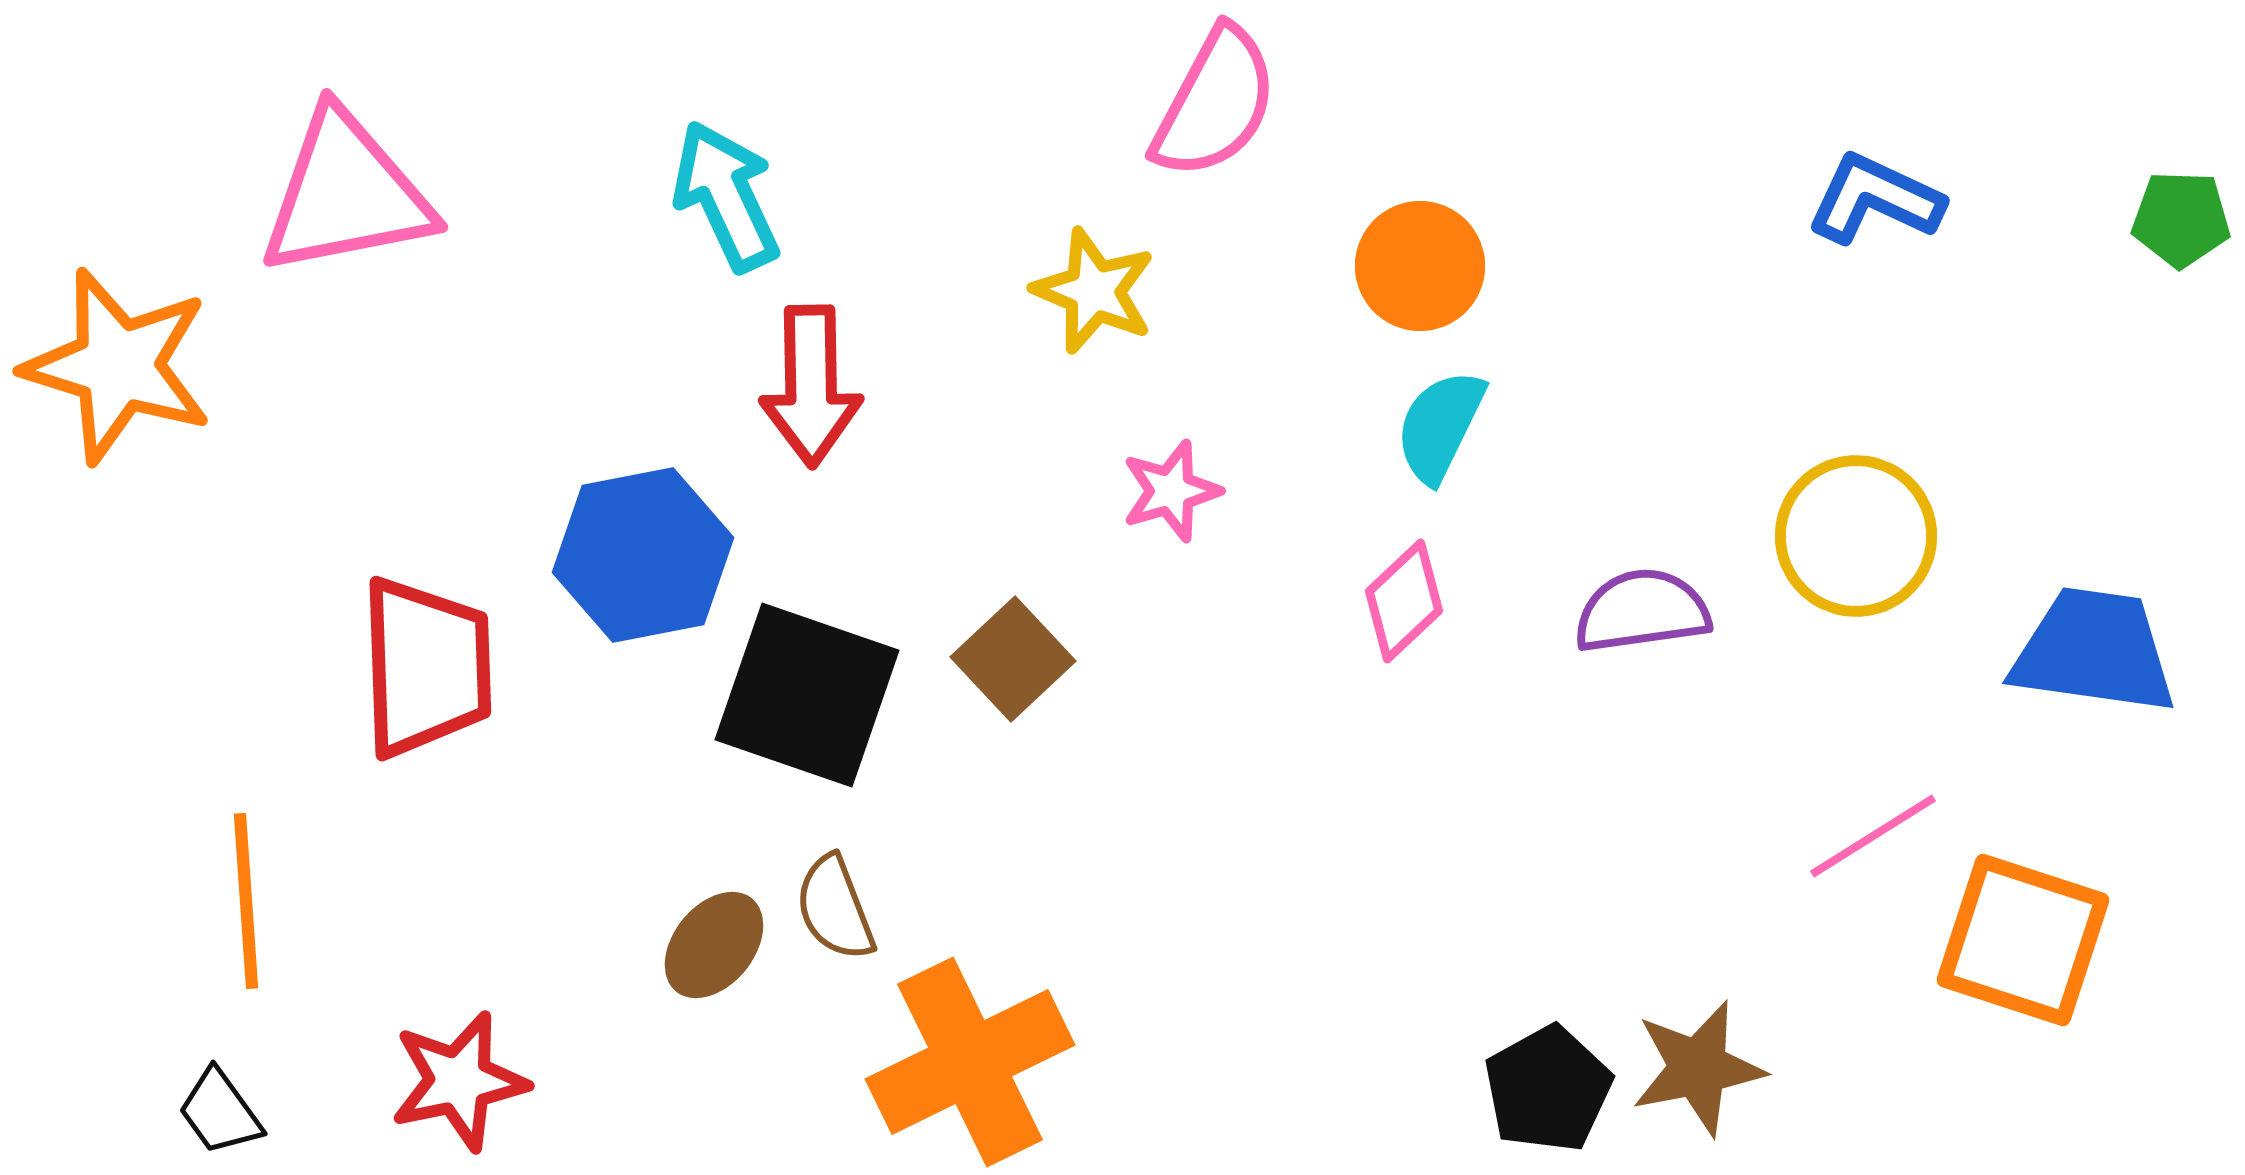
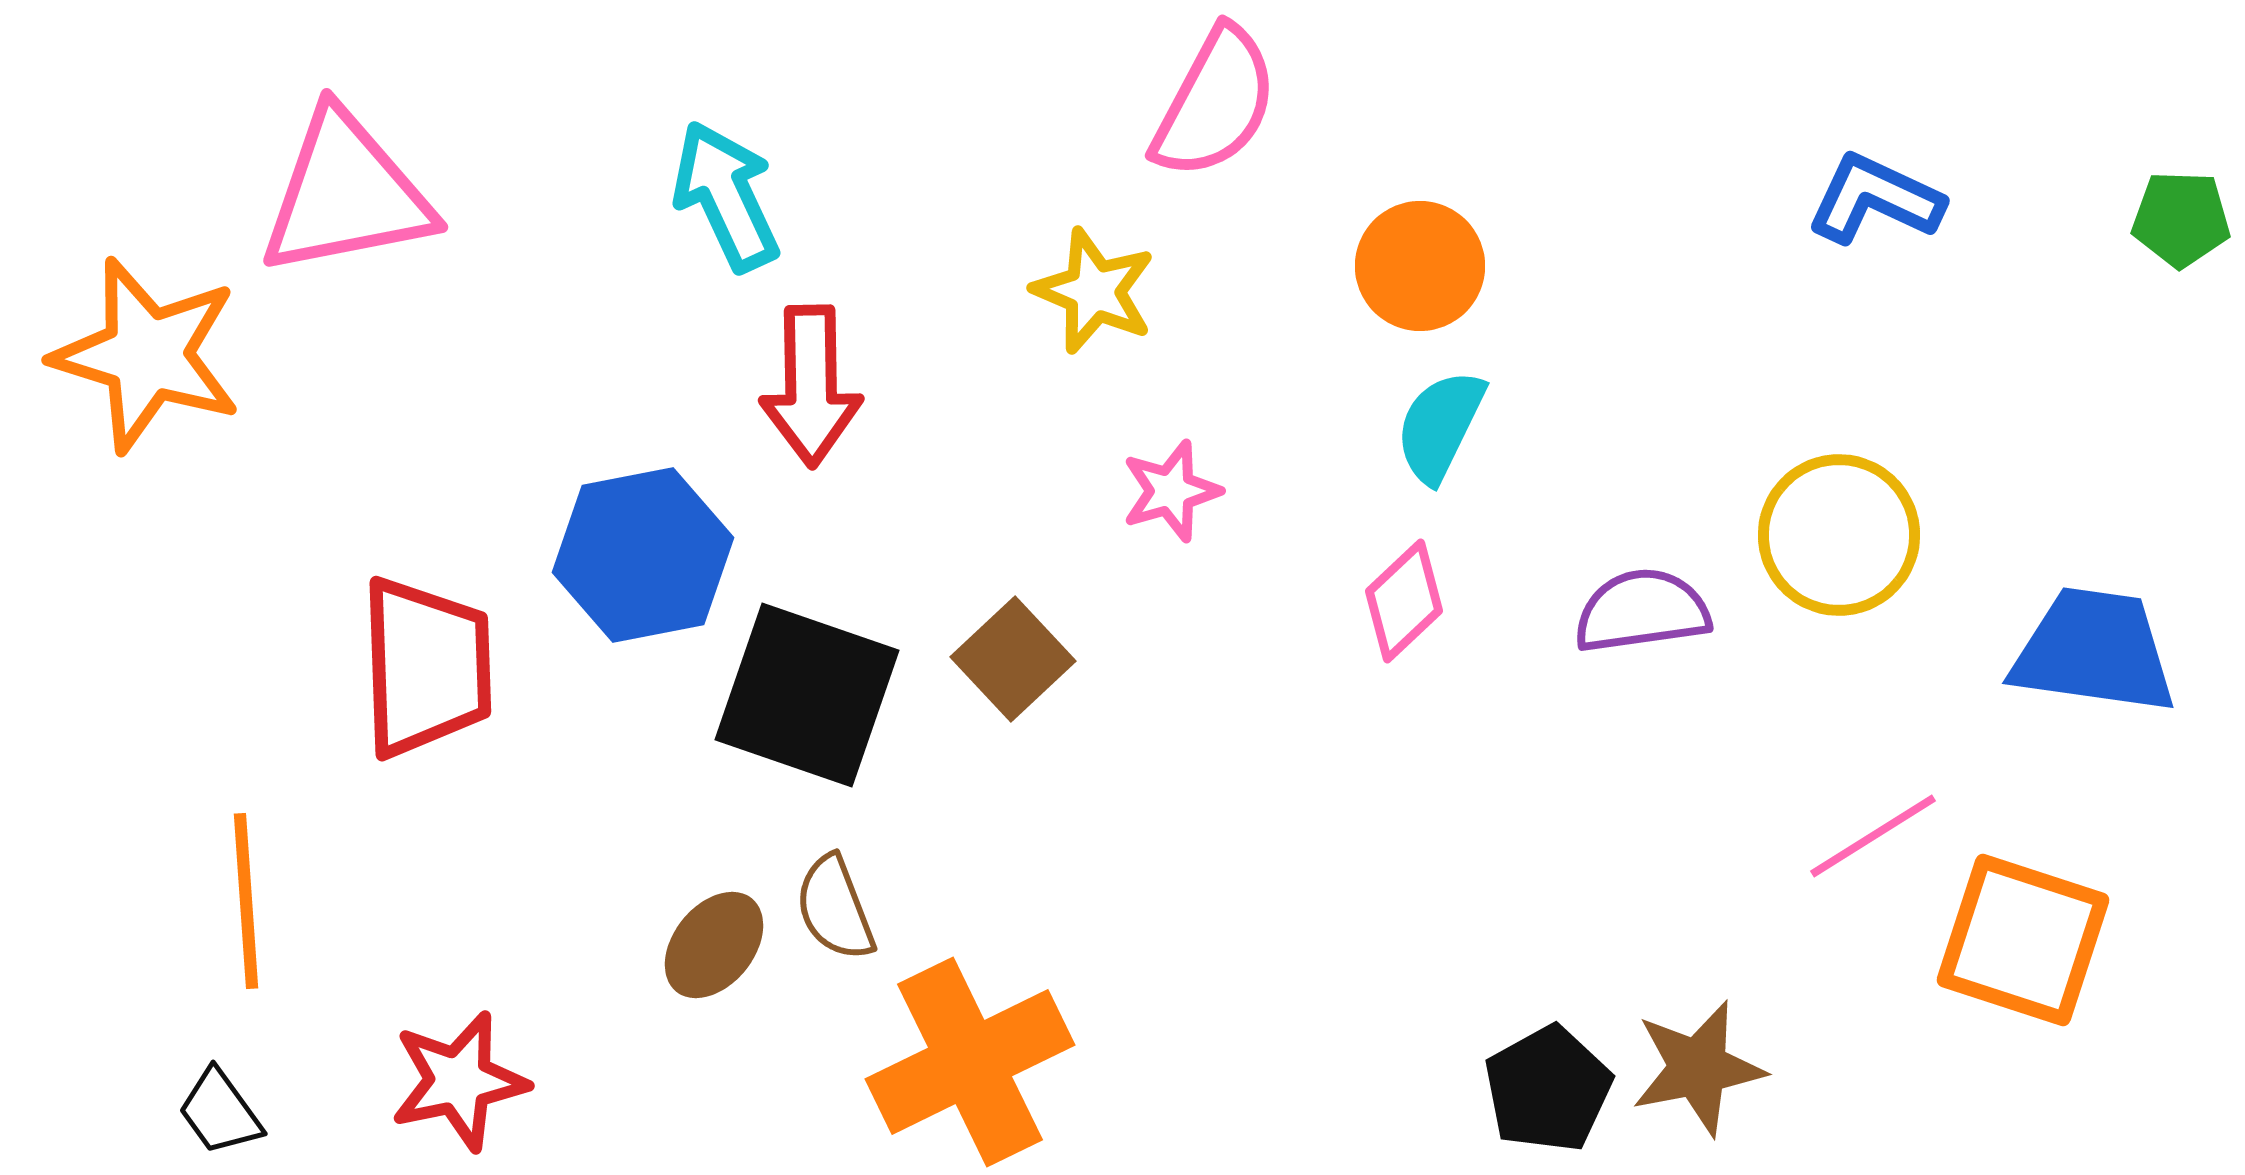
orange star: moved 29 px right, 11 px up
yellow circle: moved 17 px left, 1 px up
